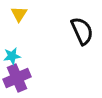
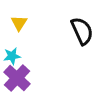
yellow triangle: moved 9 px down
purple cross: rotated 24 degrees counterclockwise
